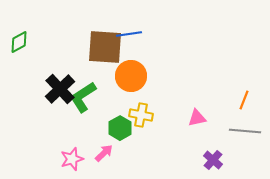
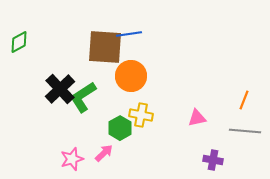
purple cross: rotated 30 degrees counterclockwise
